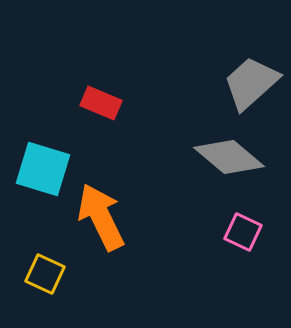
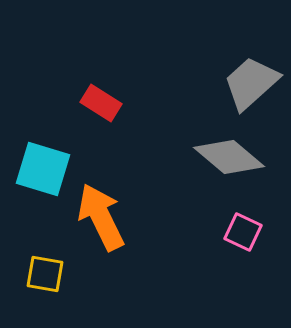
red rectangle: rotated 9 degrees clockwise
yellow square: rotated 15 degrees counterclockwise
